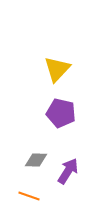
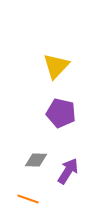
yellow triangle: moved 1 px left, 3 px up
orange line: moved 1 px left, 3 px down
